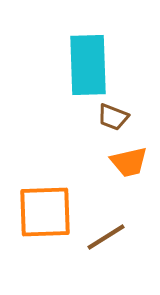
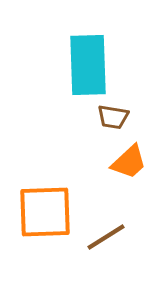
brown trapezoid: rotated 12 degrees counterclockwise
orange trapezoid: rotated 30 degrees counterclockwise
